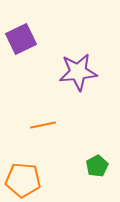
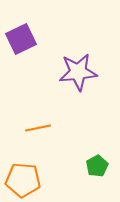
orange line: moved 5 px left, 3 px down
